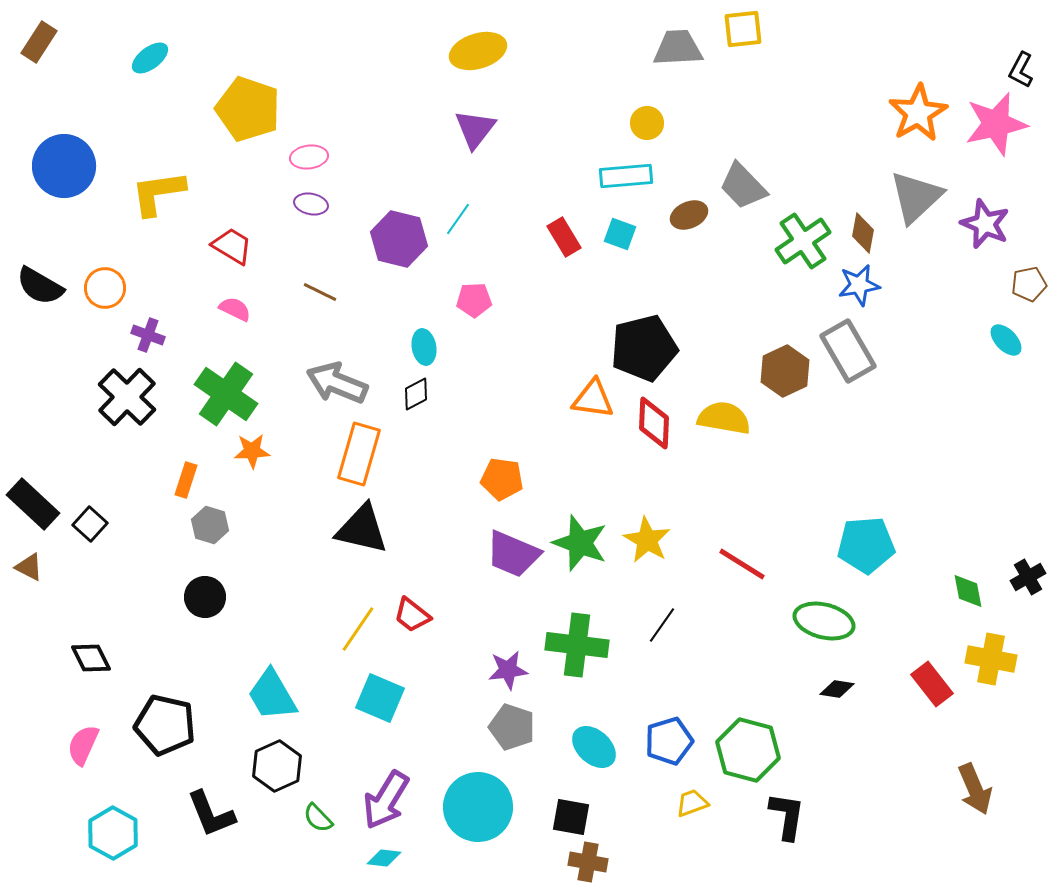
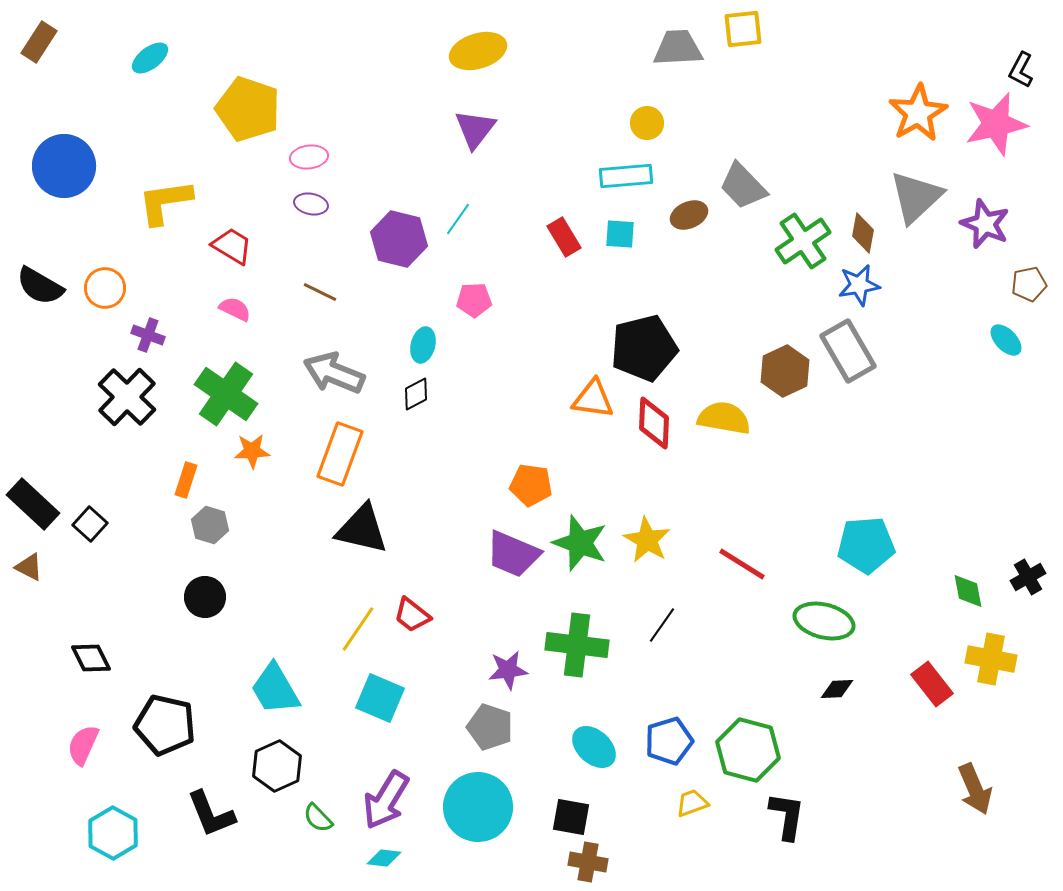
yellow L-shape at (158, 193): moved 7 px right, 9 px down
cyan square at (620, 234): rotated 16 degrees counterclockwise
cyan ellipse at (424, 347): moved 1 px left, 2 px up; rotated 24 degrees clockwise
gray arrow at (337, 383): moved 3 px left, 10 px up
orange rectangle at (359, 454): moved 19 px left; rotated 4 degrees clockwise
orange pentagon at (502, 479): moved 29 px right, 6 px down
black diamond at (837, 689): rotated 12 degrees counterclockwise
cyan trapezoid at (272, 695): moved 3 px right, 6 px up
gray pentagon at (512, 727): moved 22 px left
